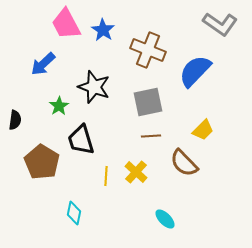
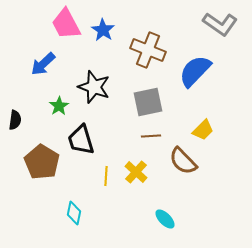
brown semicircle: moved 1 px left, 2 px up
